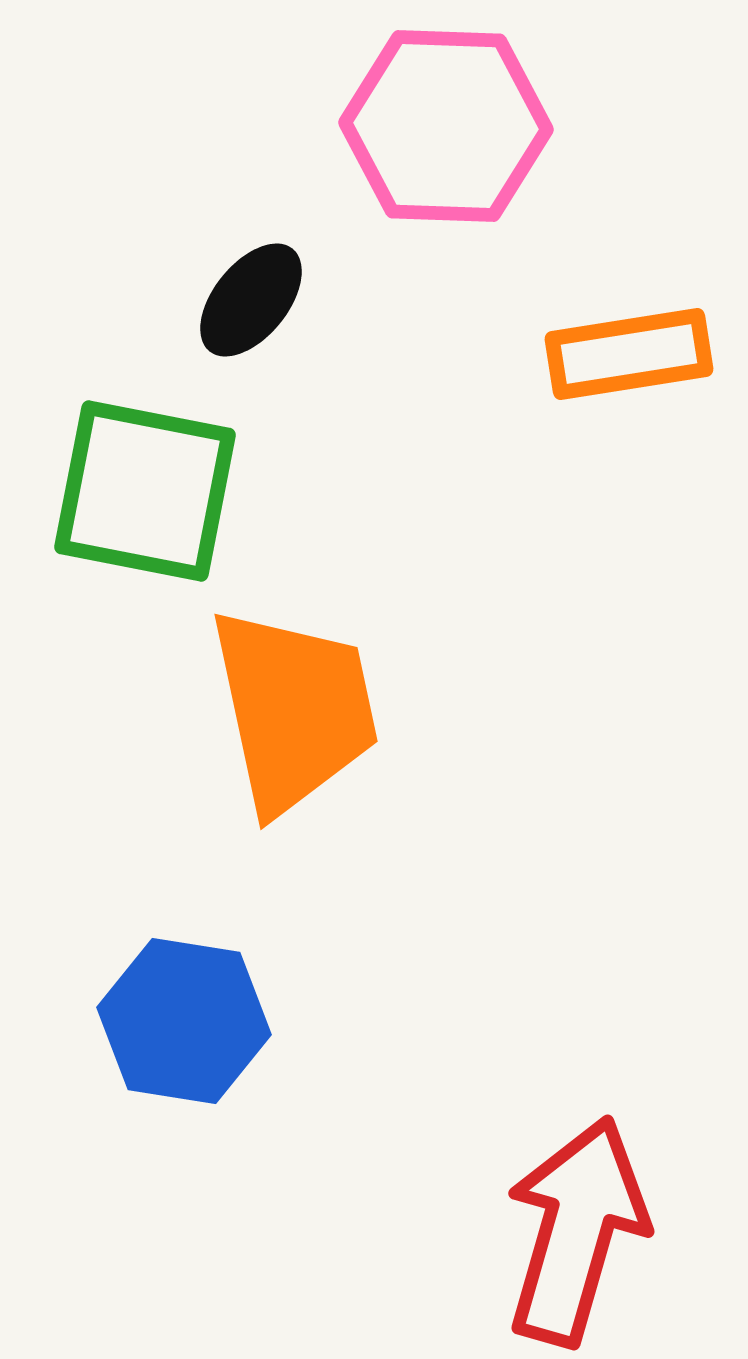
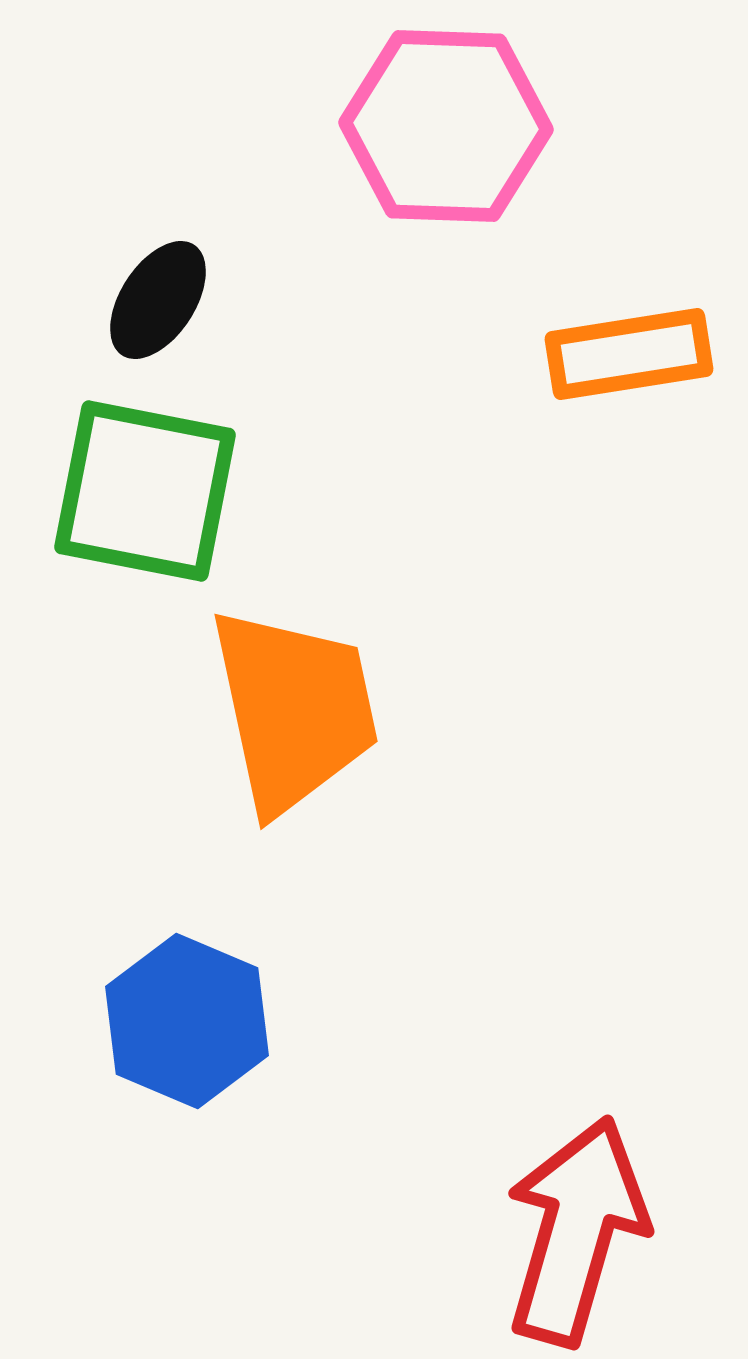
black ellipse: moved 93 px left; rotated 6 degrees counterclockwise
blue hexagon: moved 3 px right; rotated 14 degrees clockwise
